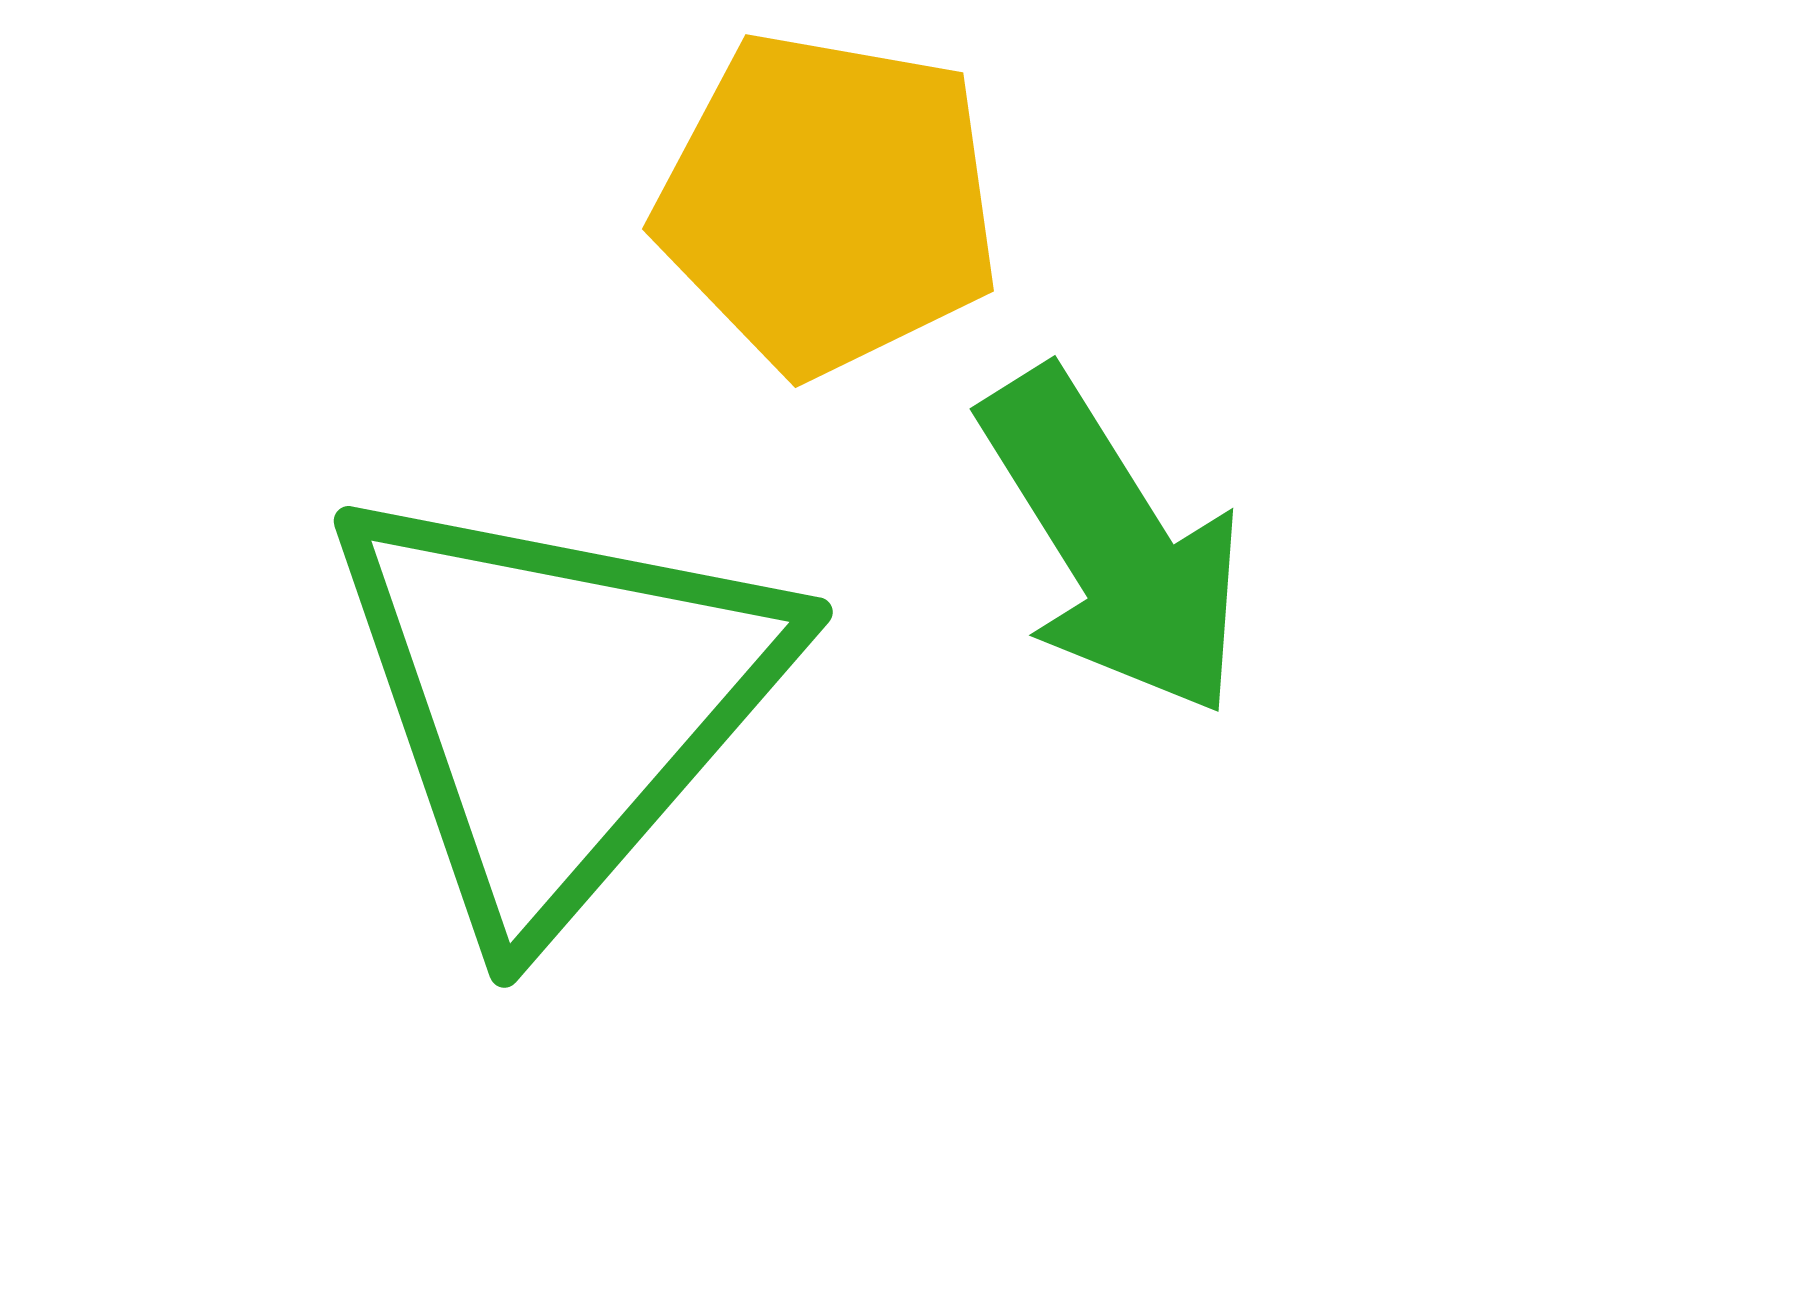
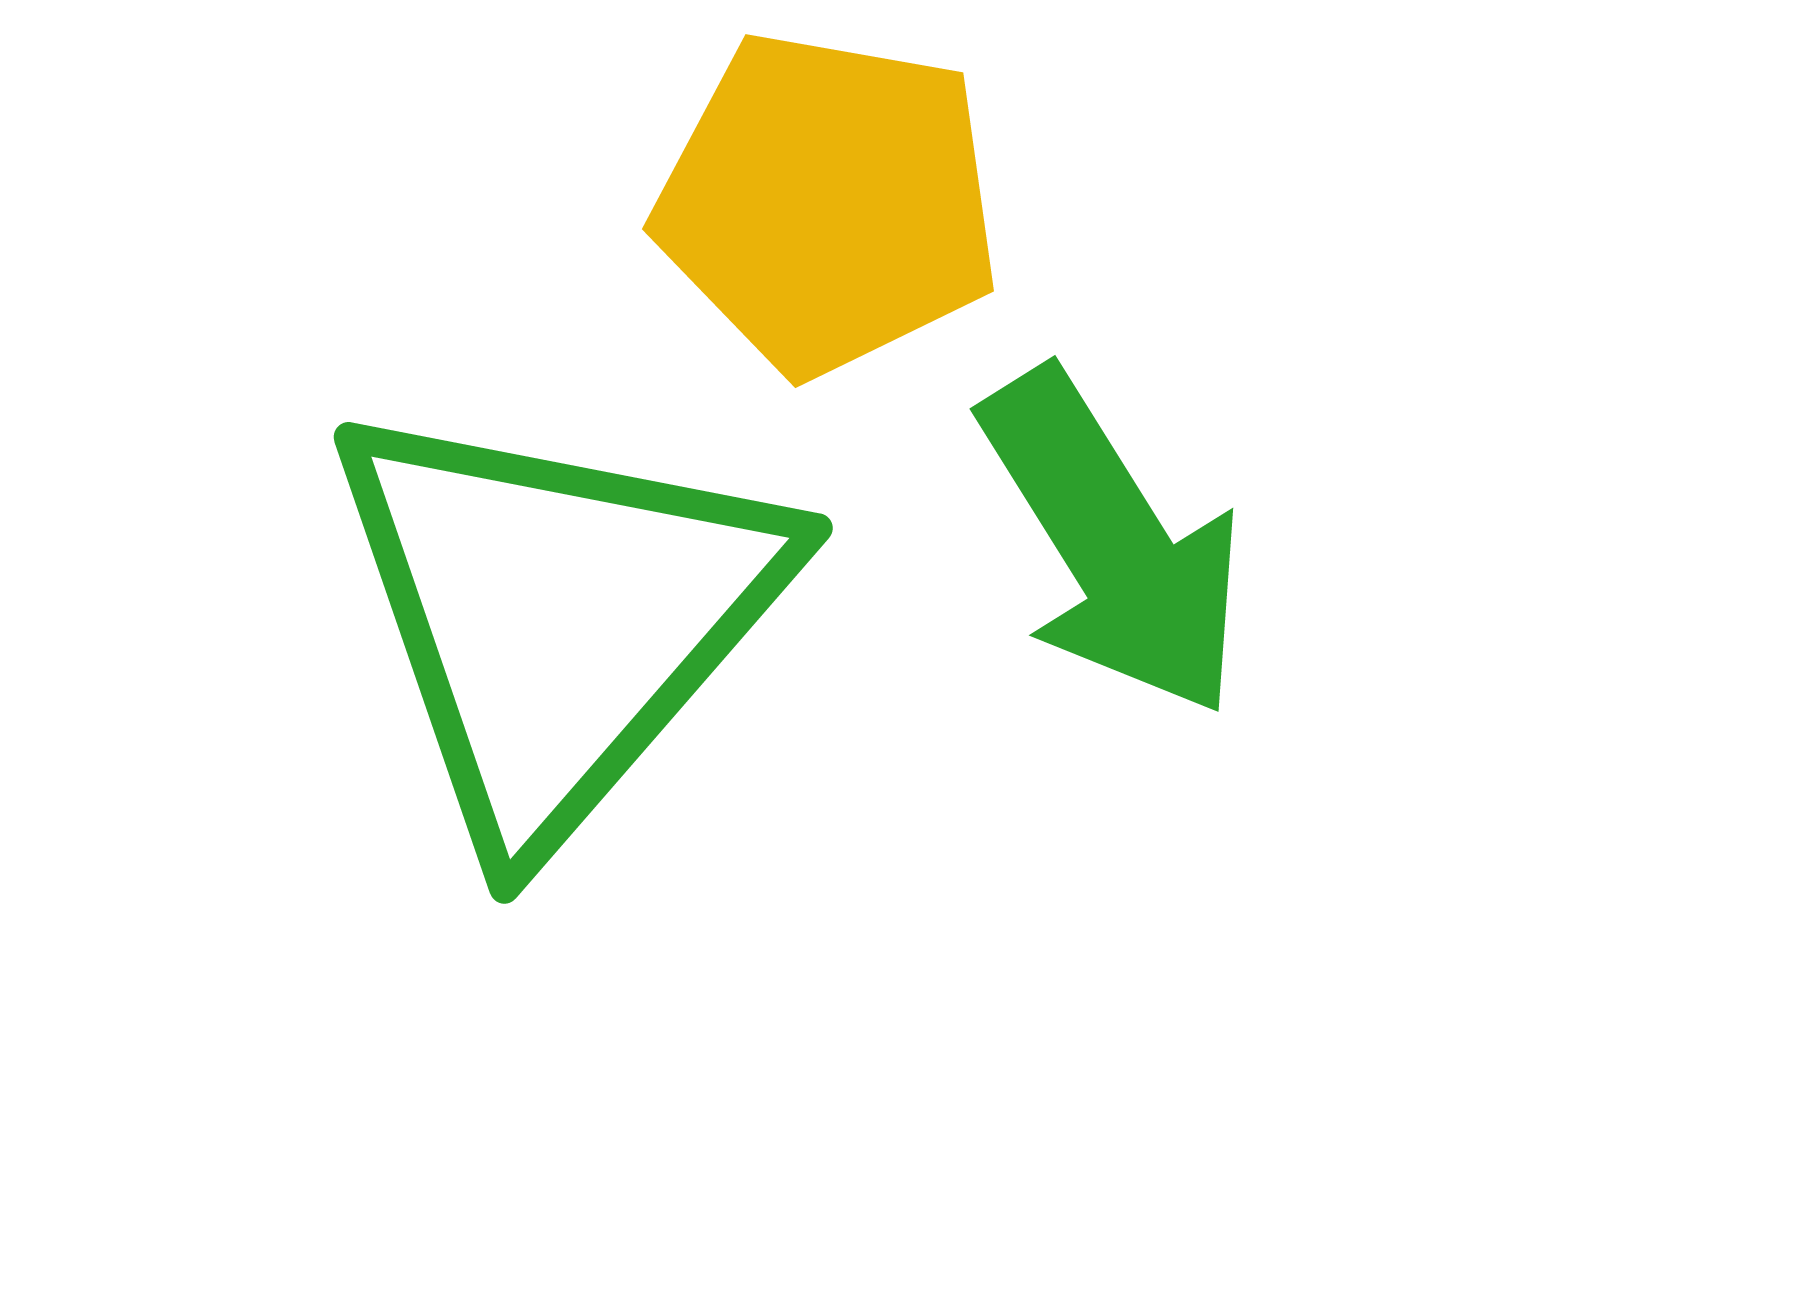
green triangle: moved 84 px up
